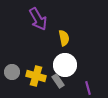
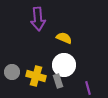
purple arrow: rotated 25 degrees clockwise
yellow semicircle: rotated 56 degrees counterclockwise
white circle: moved 1 px left
gray rectangle: rotated 16 degrees clockwise
